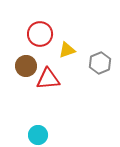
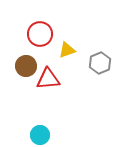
cyan circle: moved 2 px right
